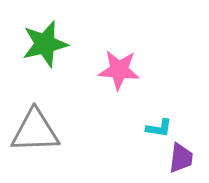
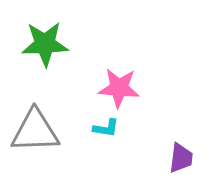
green star: rotated 12 degrees clockwise
pink star: moved 18 px down
cyan L-shape: moved 53 px left
